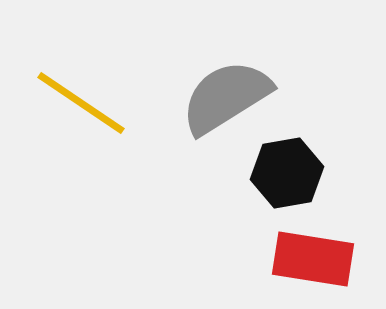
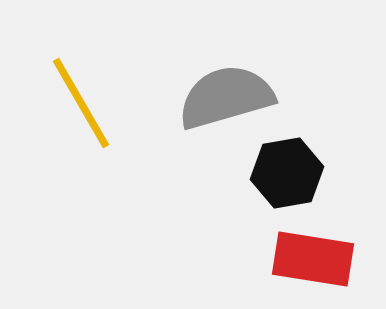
gray semicircle: rotated 16 degrees clockwise
yellow line: rotated 26 degrees clockwise
